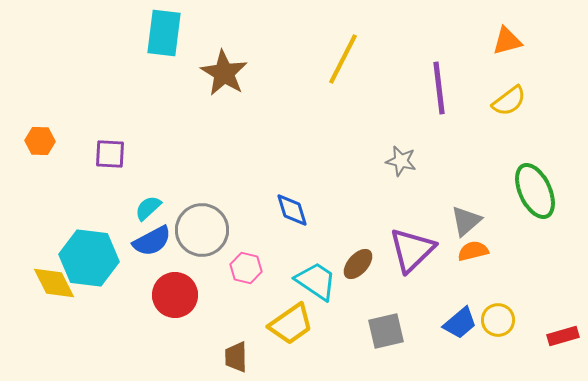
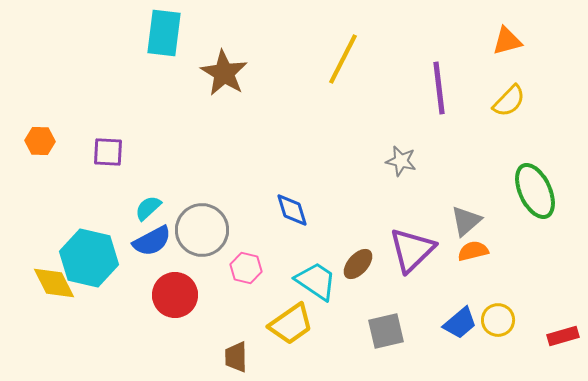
yellow semicircle: rotated 9 degrees counterclockwise
purple square: moved 2 px left, 2 px up
cyan hexagon: rotated 6 degrees clockwise
